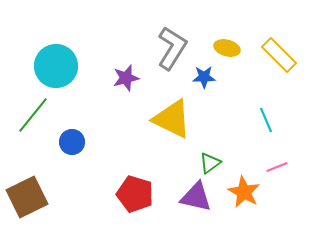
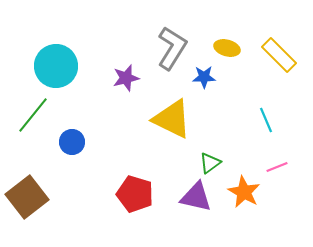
brown square: rotated 12 degrees counterclockwise
